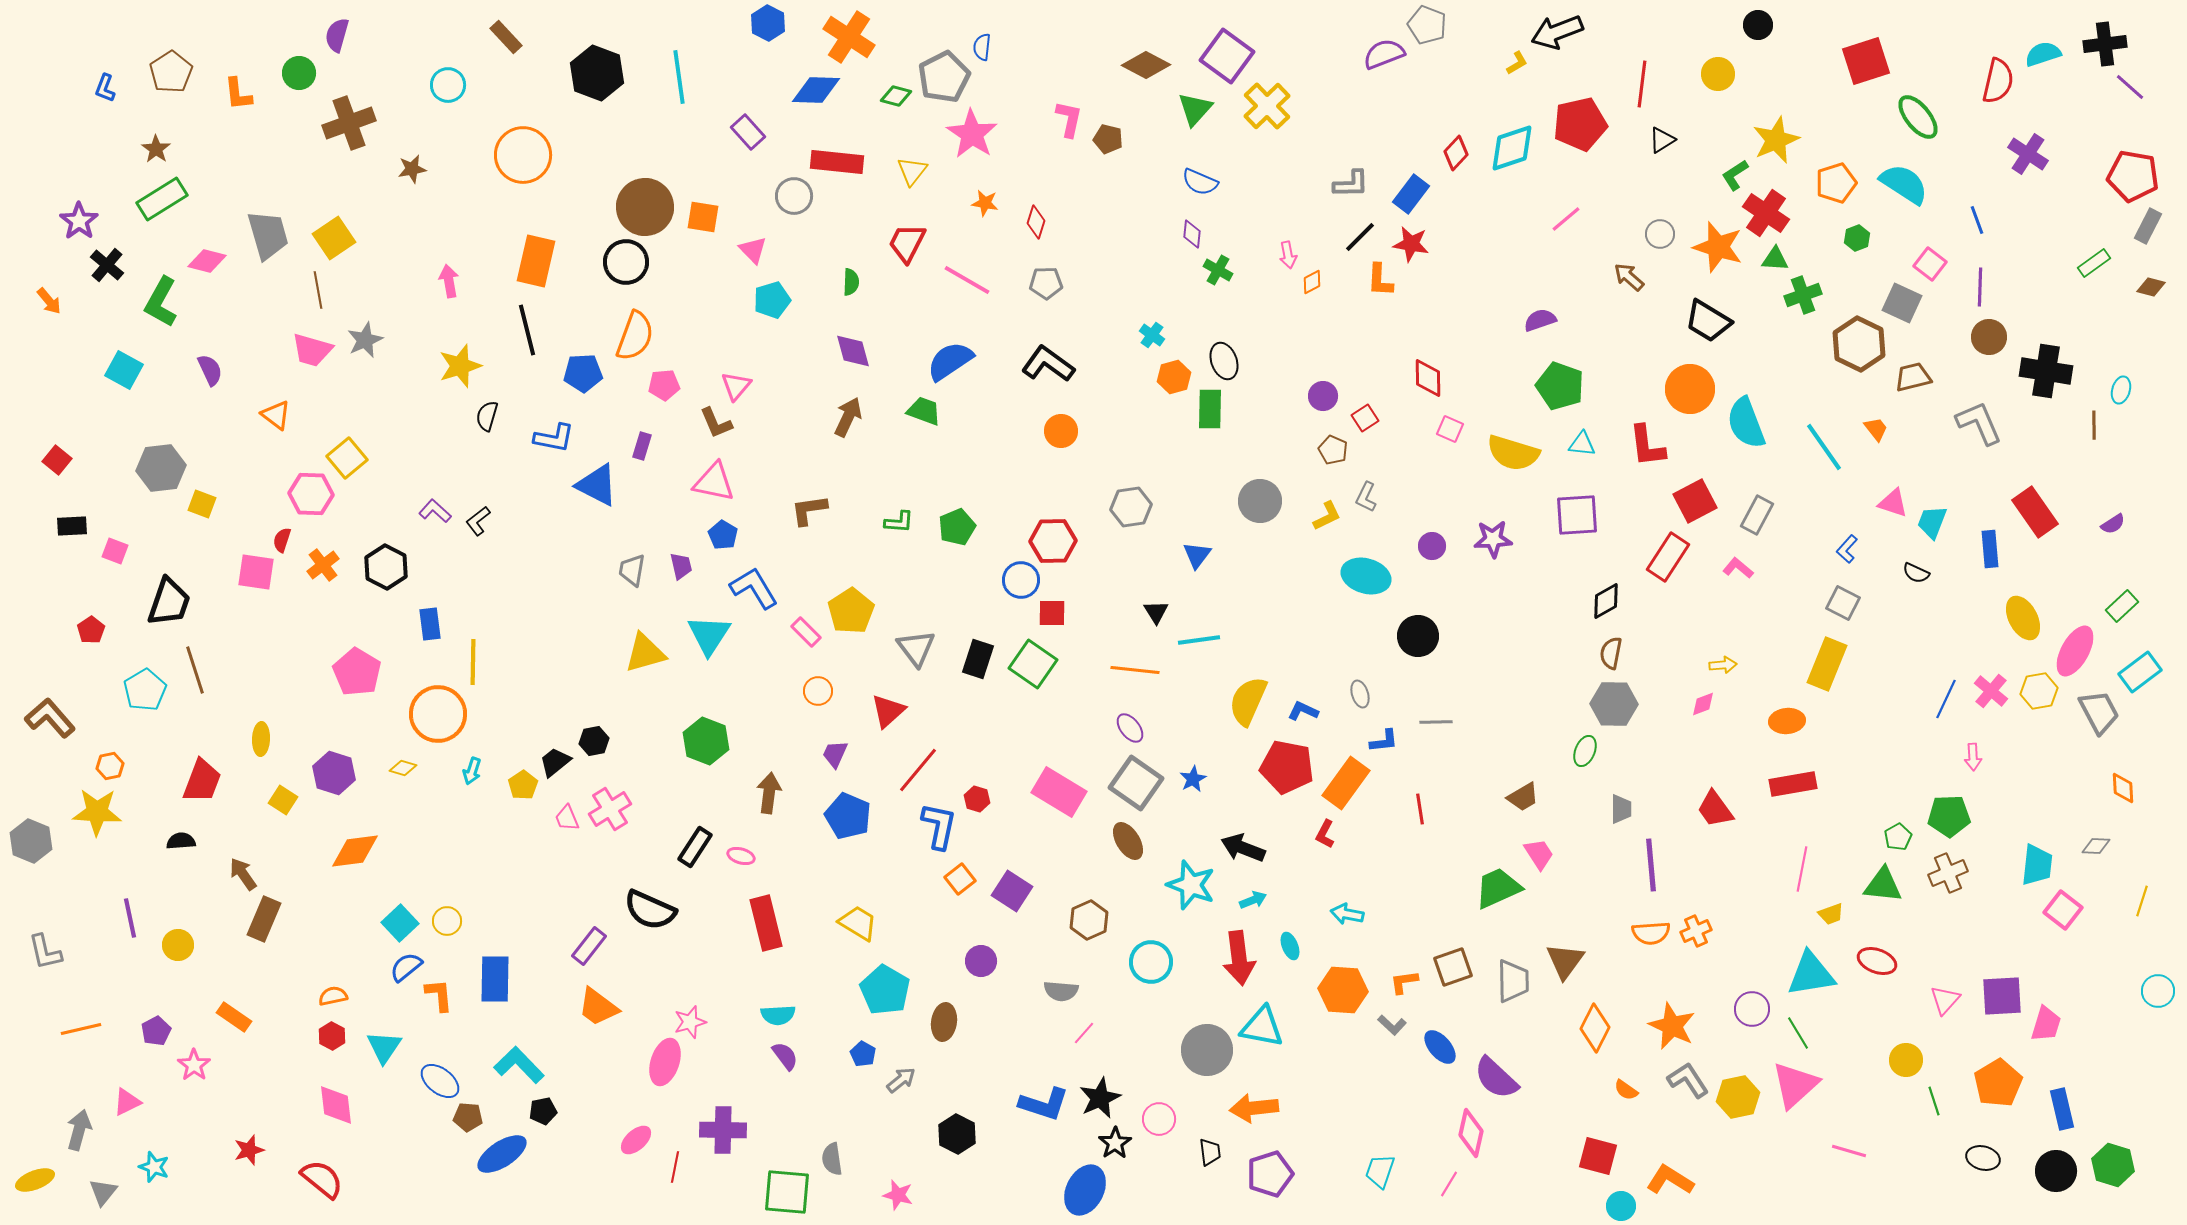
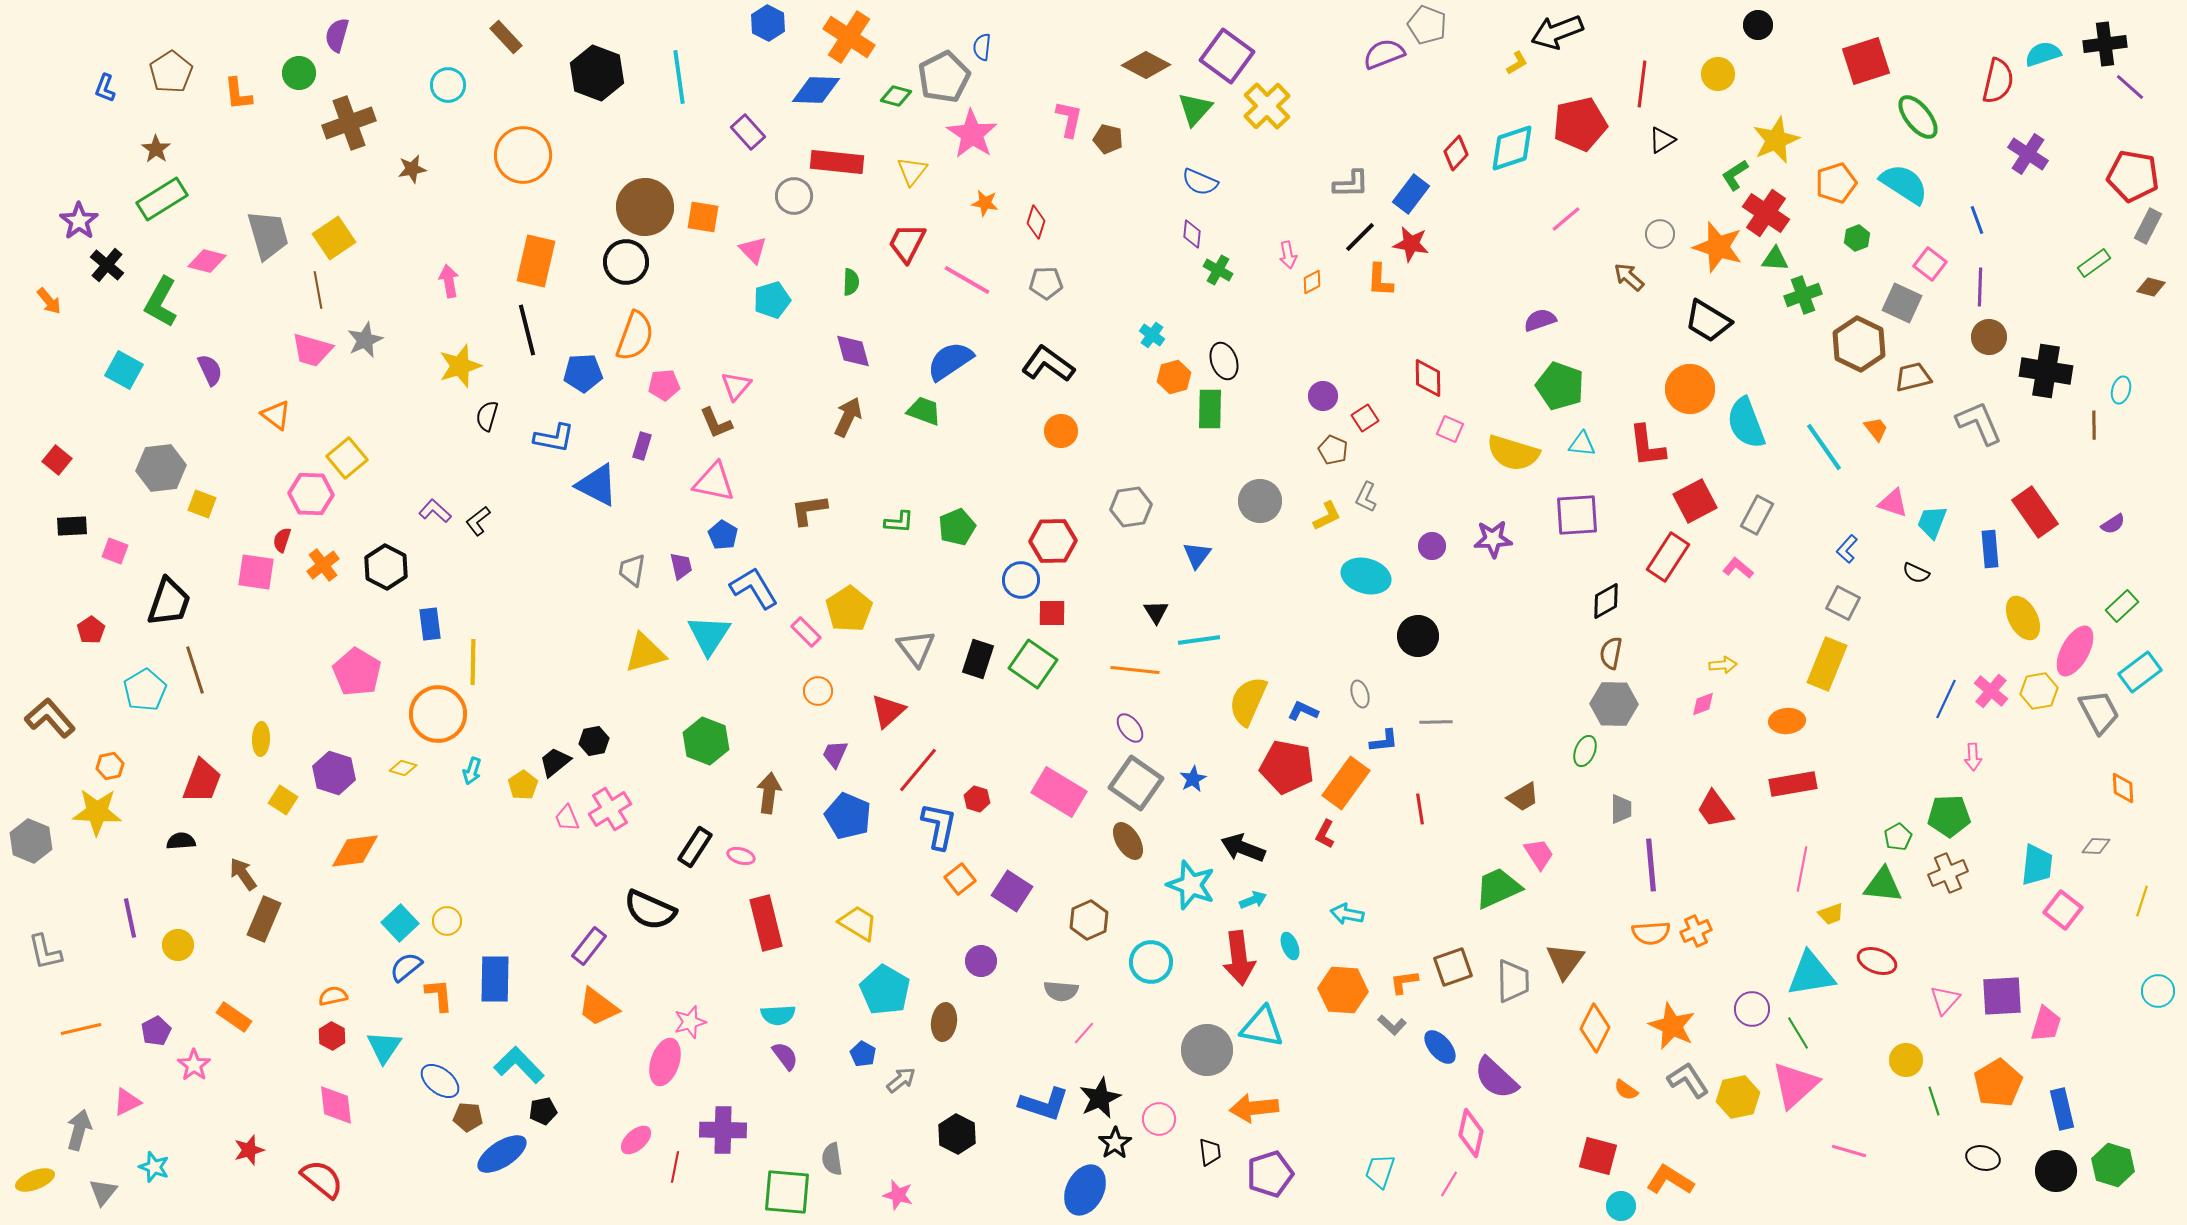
yellow pentagon at (851, 611): moved 2 px left, 2 px up
